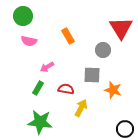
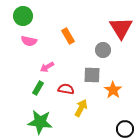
orange star: rotated 18 degrees clockwise
